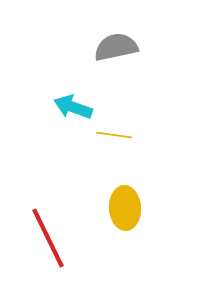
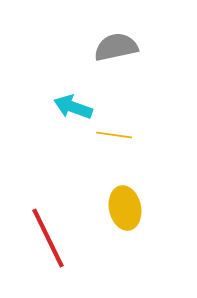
yellow ellipse: rotated 9 degrees counterclockwise
